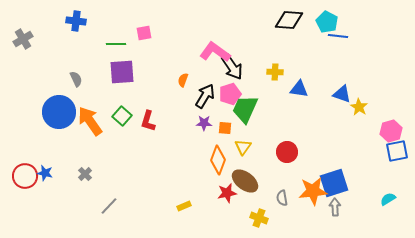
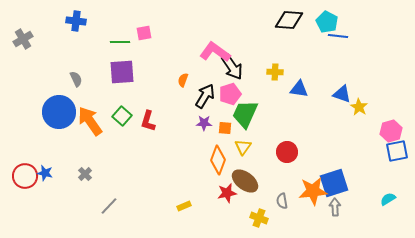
green line at (116, 44): moved 4 px right, 2 px up
green trapezoid at (245, 109): moved 5 px down
gray semicircle at (282, 198): moved 3 px down
